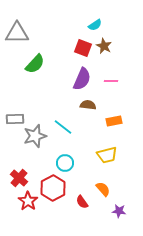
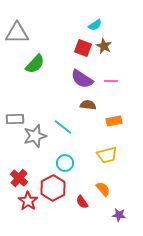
purple semicircle: rotated 100 degrees clockwise
purple star: moved 4 px down
